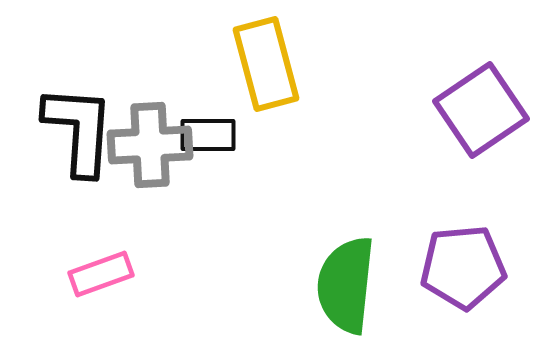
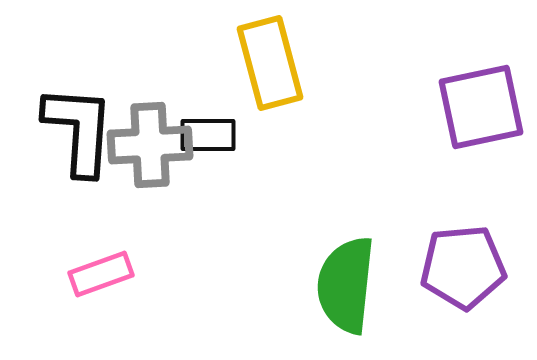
yellow rectangle: moved 4 px right, 1 px up
purple square: moved 3 px up; rotated 22 degrees clockwise
